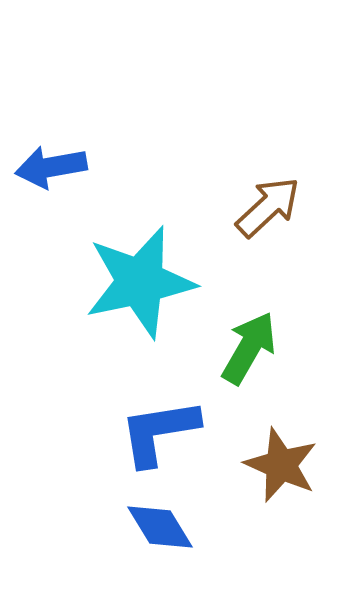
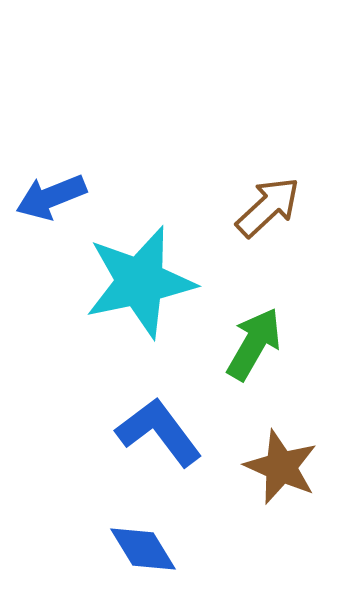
blue arrow: moved 30 px down; rotated 12 degrees counterclockwise
green arrow: moved 5 px right, 4 px up
blue L-shape: rotated 62 degrees clockwise
brown star: moved 2 px down
blue diamond: moved 17 px left, 22 px down
